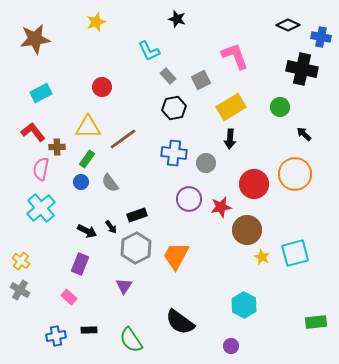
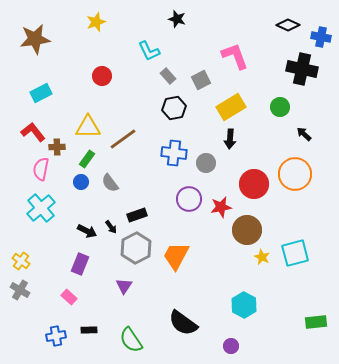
red circle at (102, 87): moved 11 px up
black semicircle at (180, 322): moved 3 px right, 1 px down
